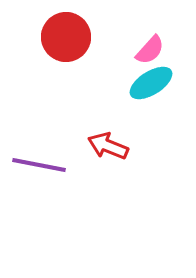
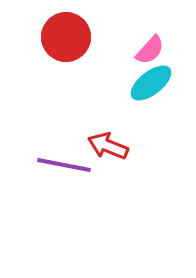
cyan ellipse: rotated 6 degrees counterclockwise
purple line: moved 25 px right
